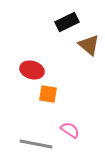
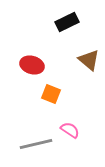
brown triangle: moved 15 px down
red ellipse: moved 5 px up
orange square: moved 3 px right; rotated 12 degrees clockwise
gray line: rotated 24 degrees counterclockwise
